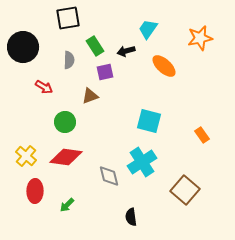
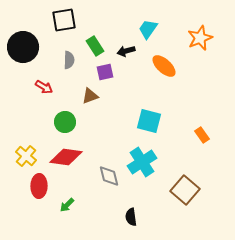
black square: moved 4 px left, 2 px down
orange star: rotated 10 degrees counterclockwise
red ellipse: moved 4 px right, 5 px up
